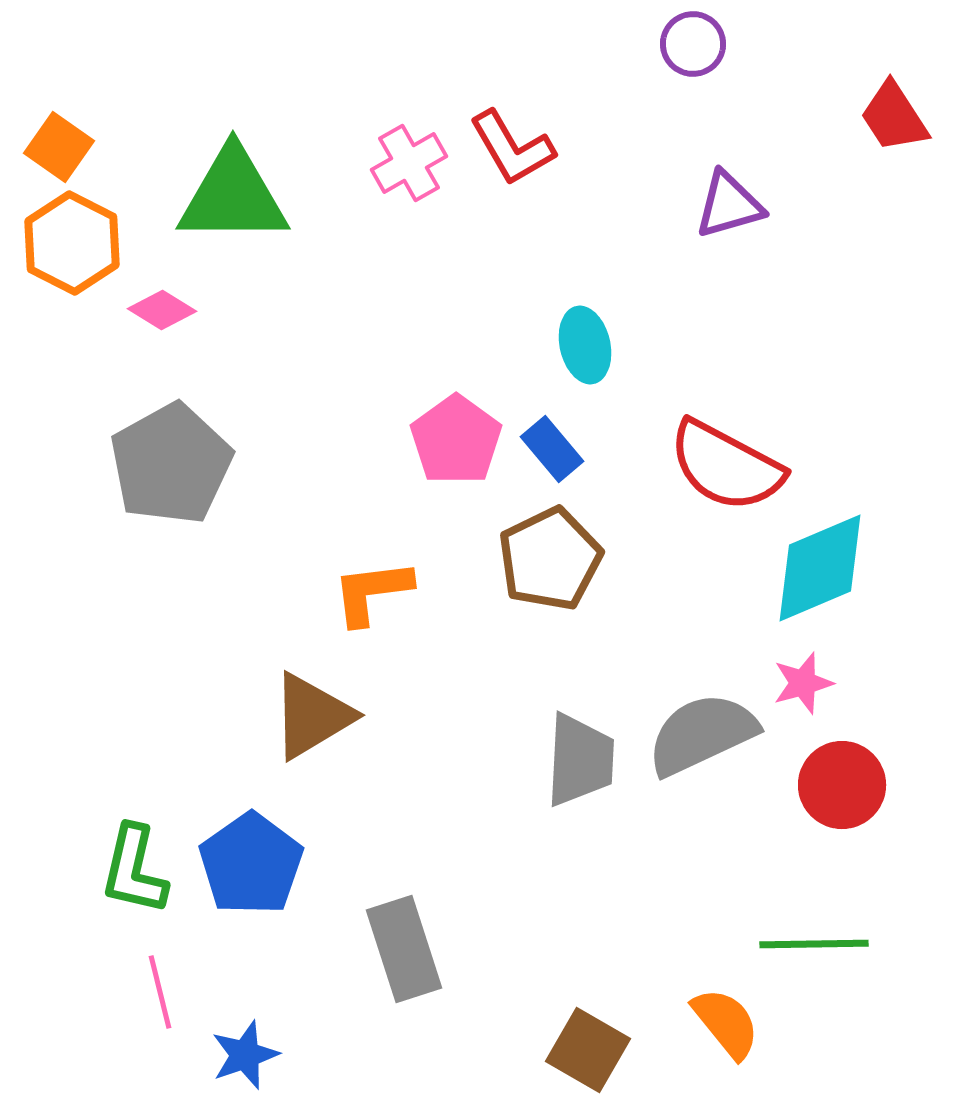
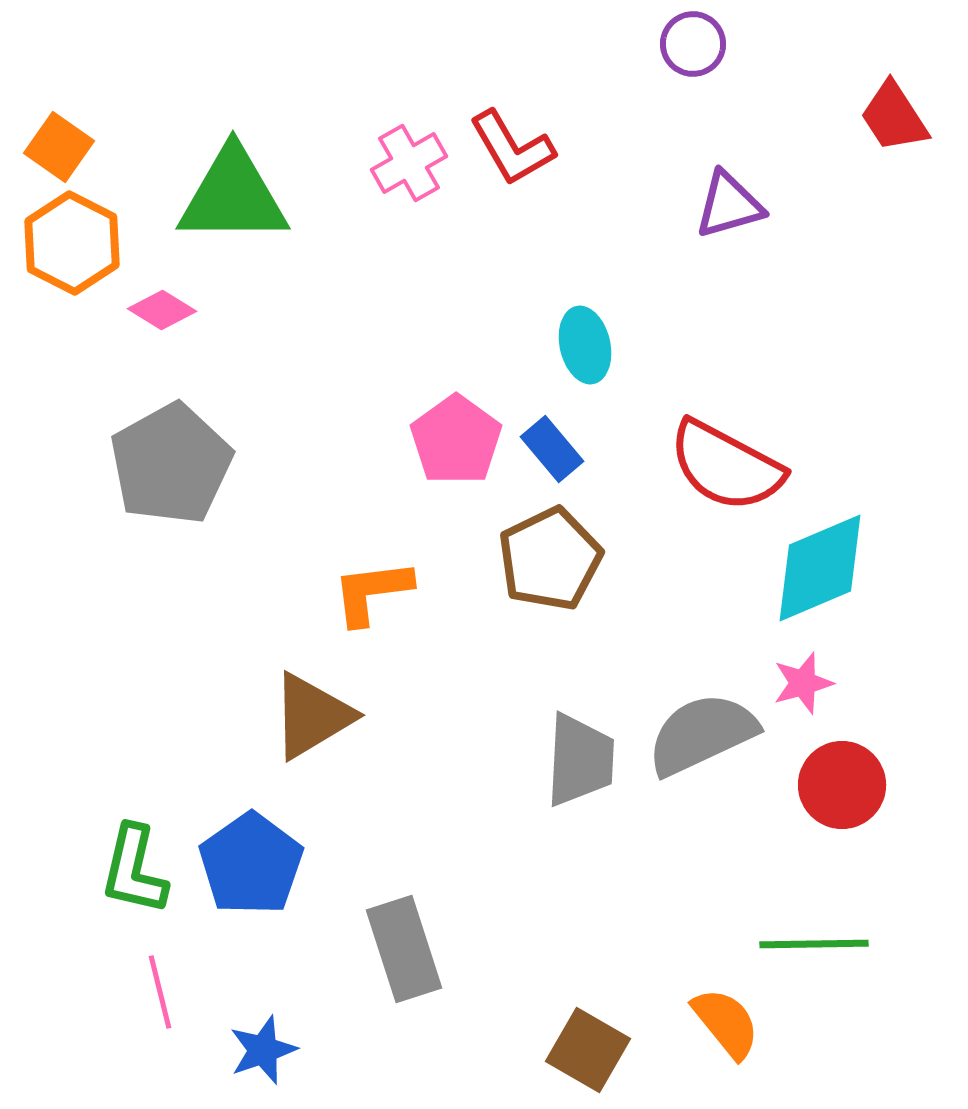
blue star: moved 18 px right, 5 px up
